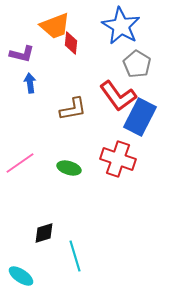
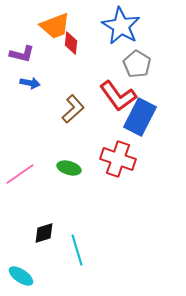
blue arrow: rotated 108 degrees clockwise
brown L-shape: rotated 32 degrees counterclockwise
pink line: moved 11 px down
cyan line: moved 2 px right, 6 px up
